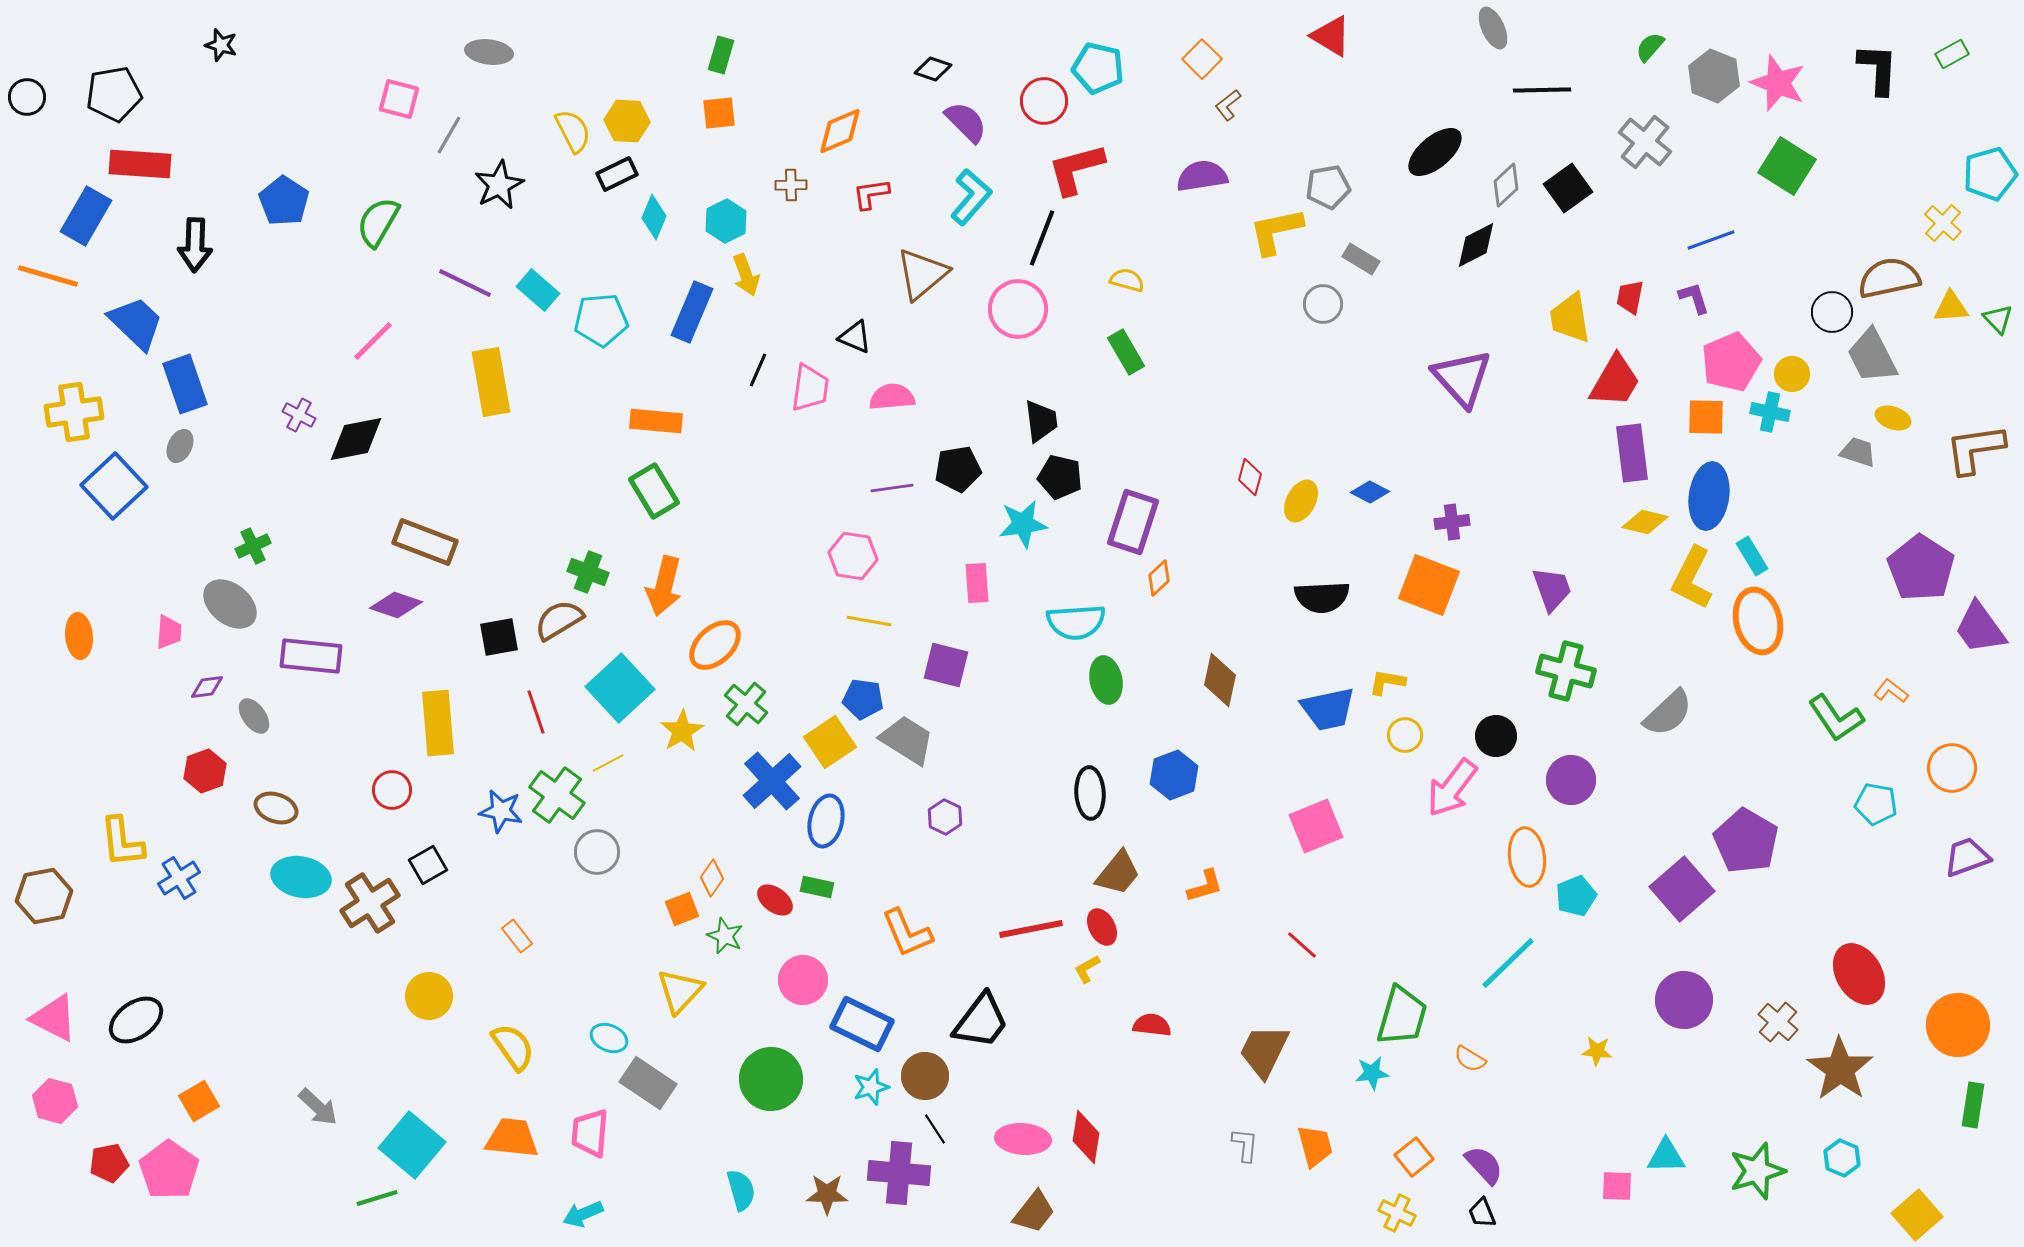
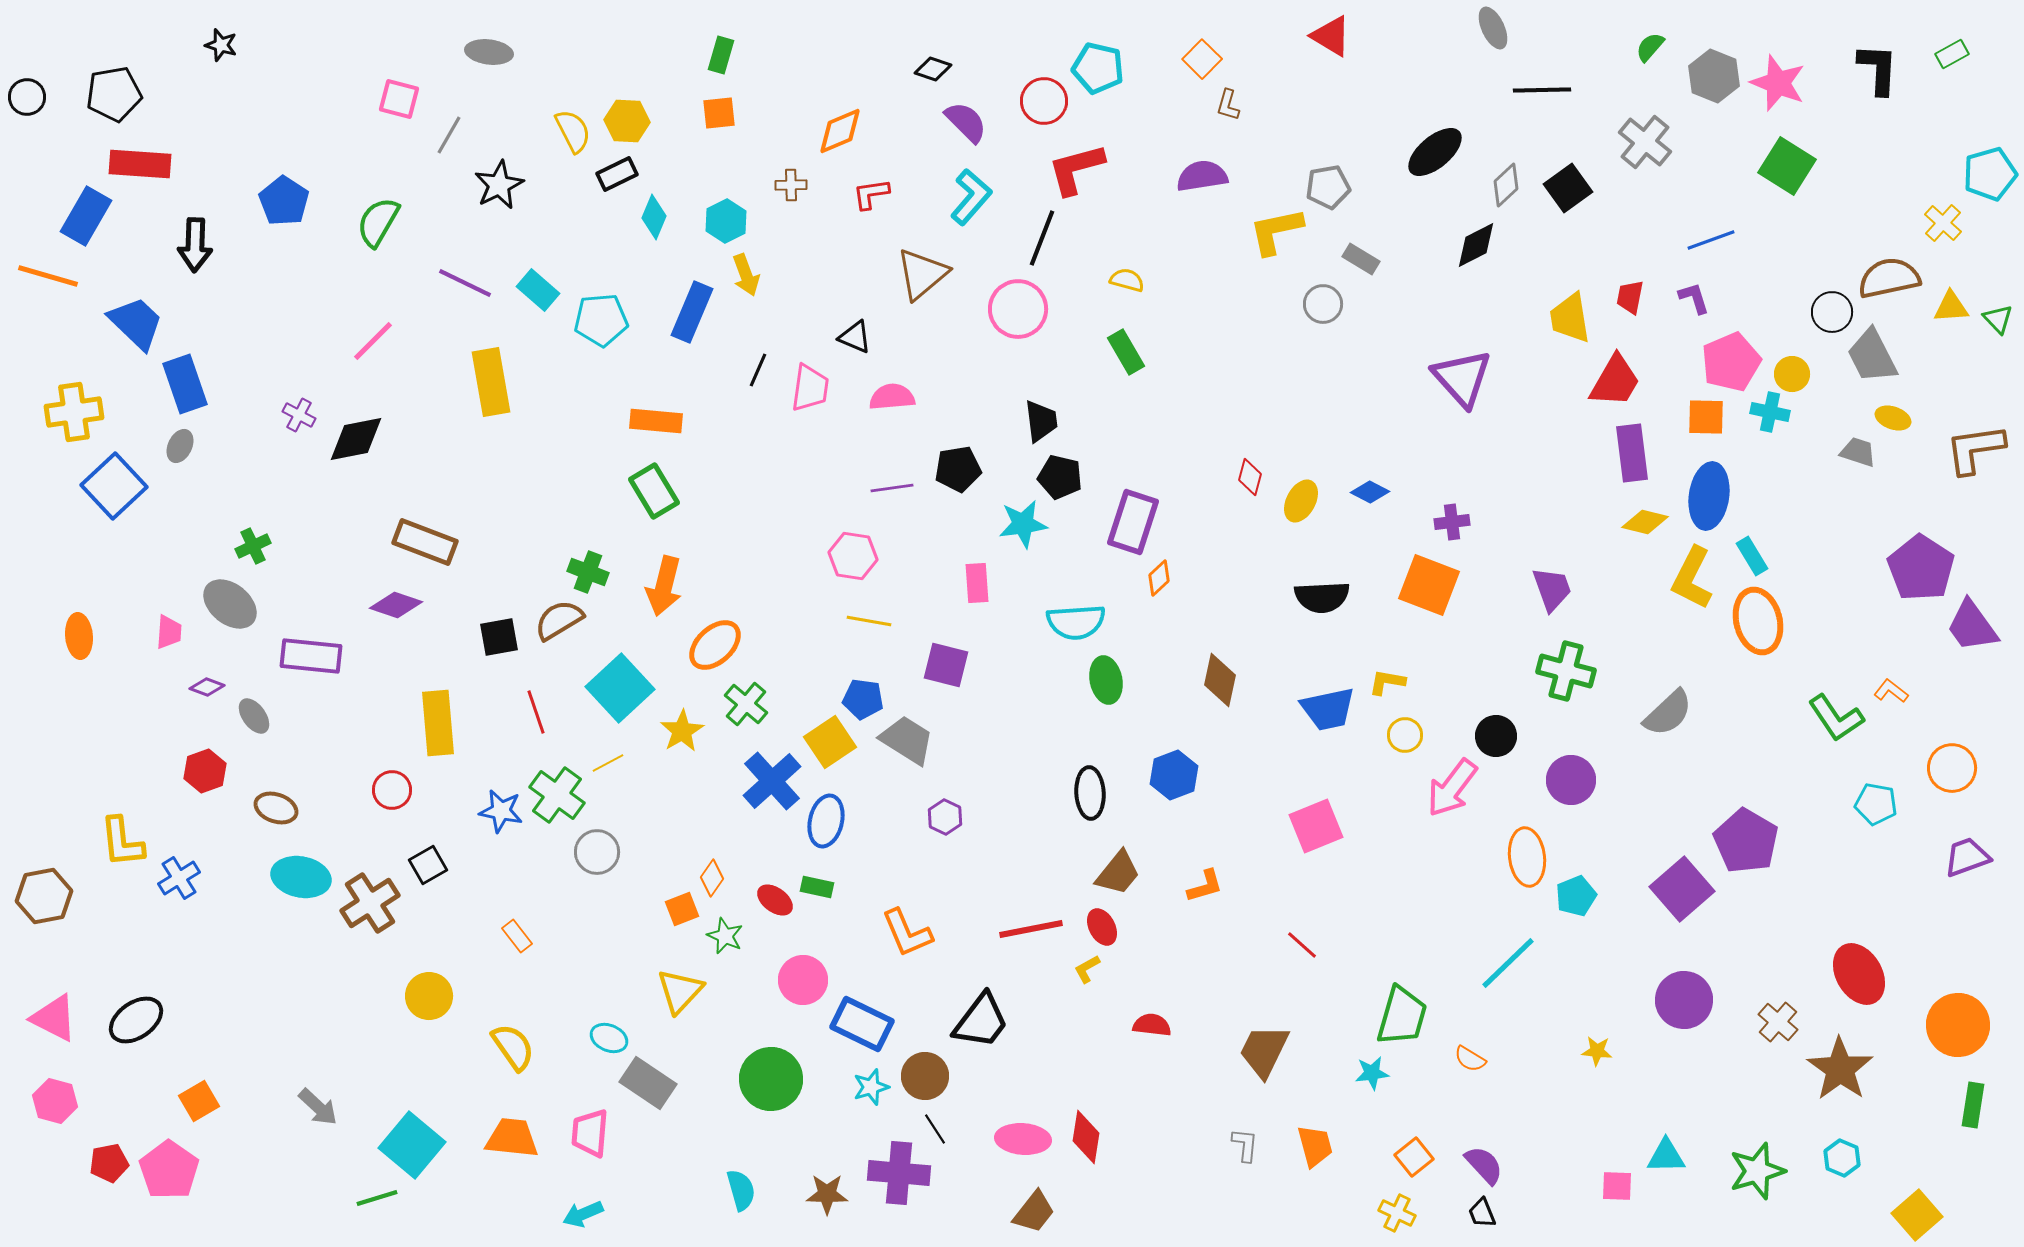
brown L-shape at (1228, 105): rotated 36 degrees counterclockwise
purple trapezoid at (1980, 628): moved 8 px left, 2 px up
purple diamond at (207, 687): rotated 28 degrees clockwise
